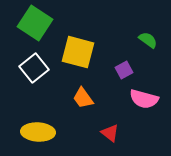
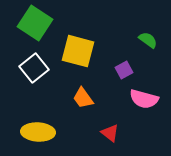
yellow square: moved 1 px up
